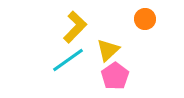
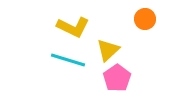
yellow L-shape: moved 2 px left; rotated 72 degrees clockwise
cyan line: rotated 52 degrees clockwise
pink pentagon: moved 2 px right, 2 px down
